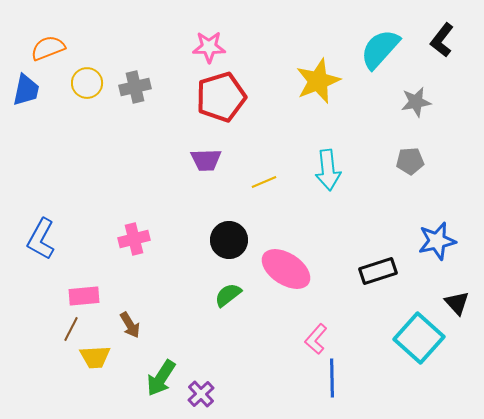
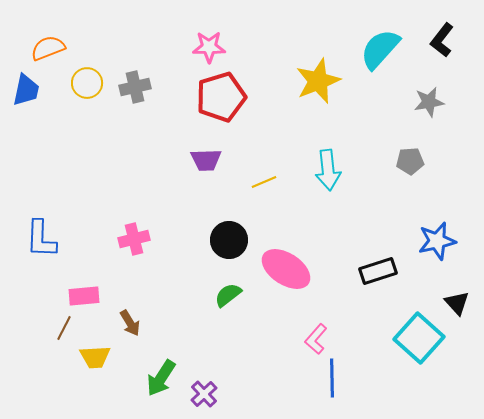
gray star: moved 13 px right
blue L-shape: rotated 27 degrees counterclockwise
brown arrow: moved 2 px up
brown line: moved 7 px left, 1 px up
purple cross: moved 3 px right
